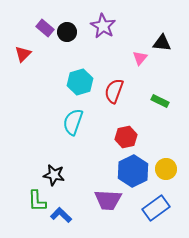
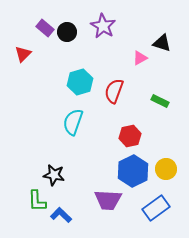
black triangle: rotated 12 degrees clockwise
pink triangle: rotated 21 degrees clockwise
red hexagon: moved 4 px right, 1 px up
